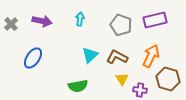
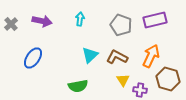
yellow triangle: moved 1 px right, 1 px down
